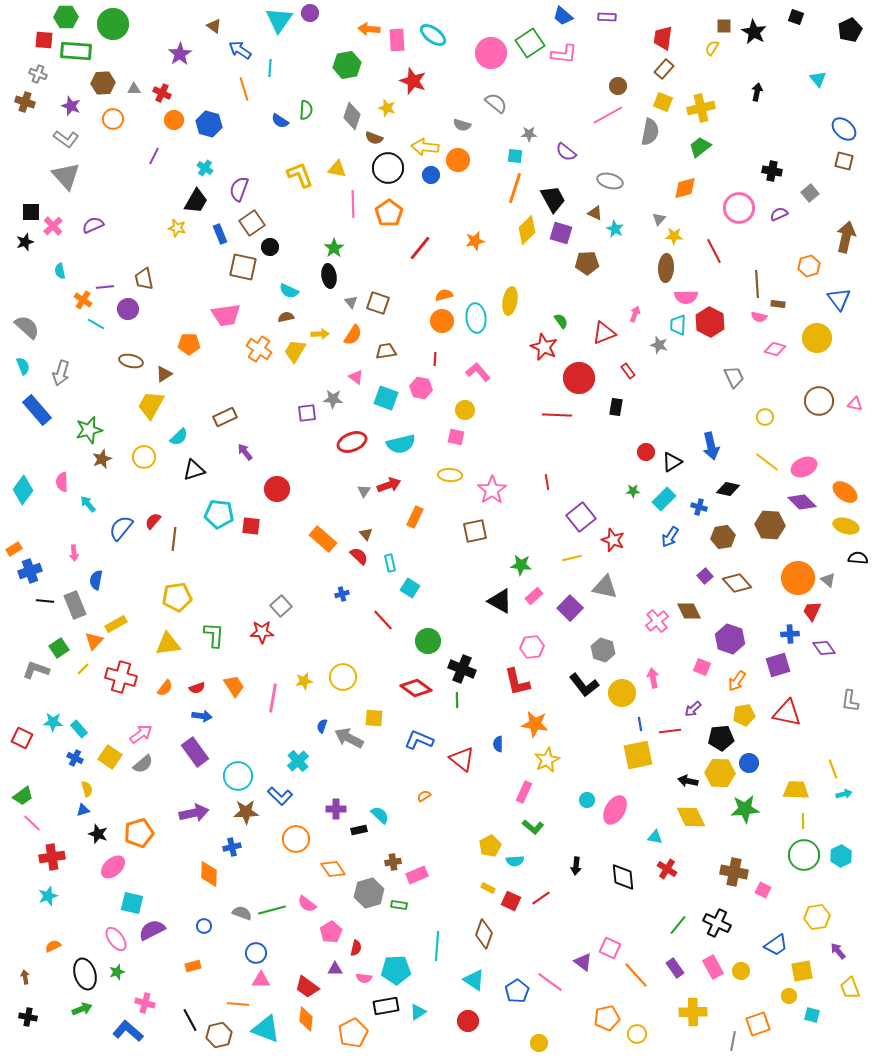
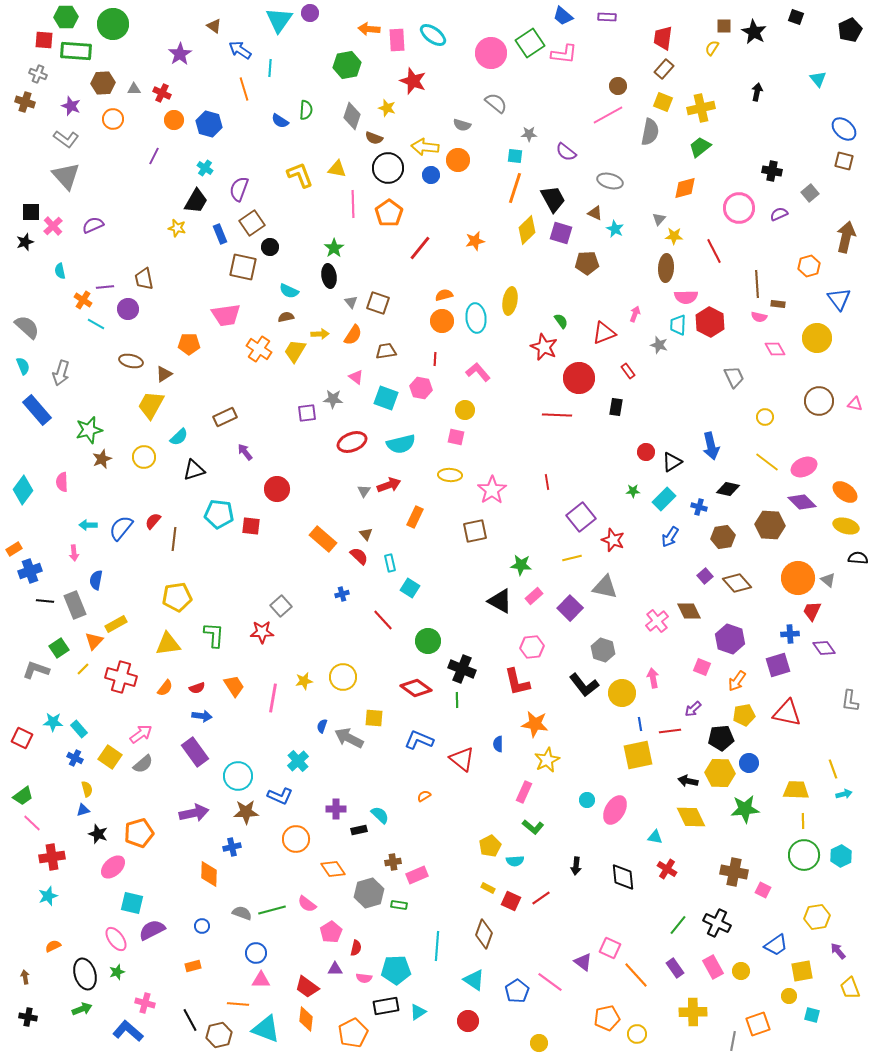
pink diamond at (775, 349): rotated 45 degrees clockwise
cyan arrow at (88, 504): moved 21 px down; rotated 48 degrees counterclockwise
blue L-shape at (280, 796): rotated 20 degrees counterclockwise
blue circle at (204, 926): moved 2 px left
